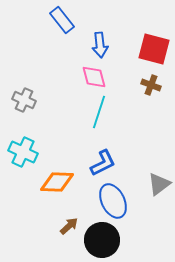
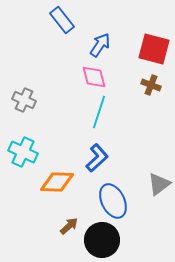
blue arrow: rotated 140 degrees counterclockwise
blue L-shape: moved 6 px left, 5 px up; rotated 16 degrees counterclockwise
